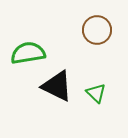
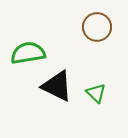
brown circle: moved 3 px up
